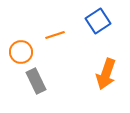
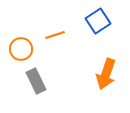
orange circle: moved 3 px up
